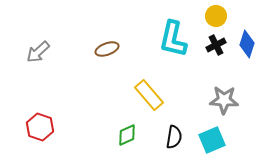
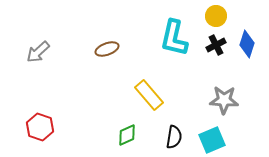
cyan L-shape: moved 1 px right, 1 px up
